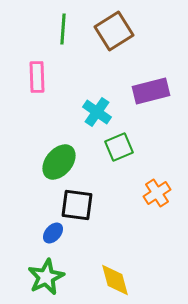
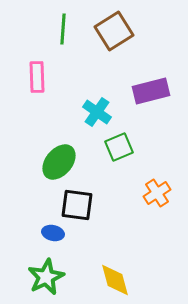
blue ellipse: rotated 60 degrees clockwise
